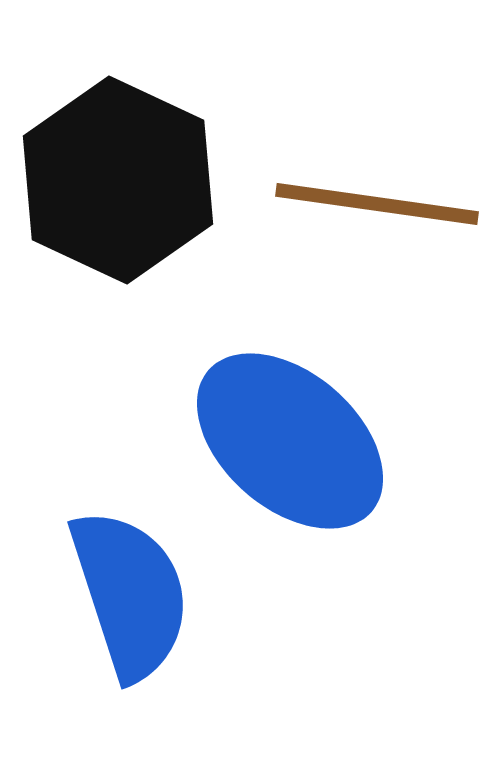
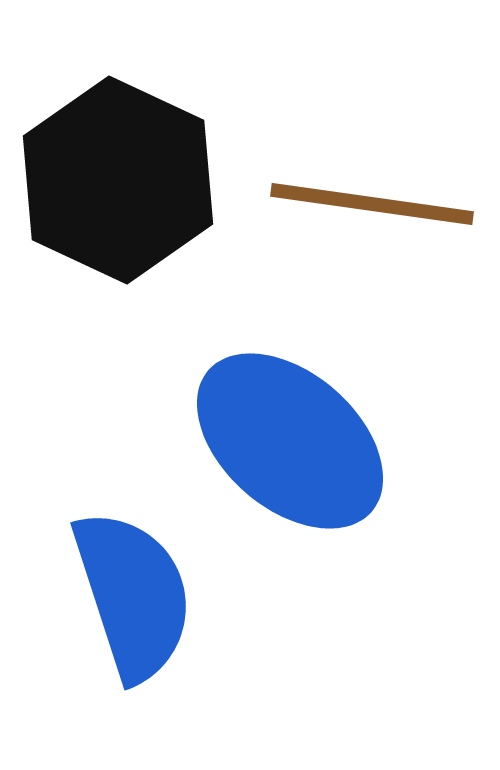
brown line: moved 5 px left
blue semicircle: moved 3 px right, 1 px down
